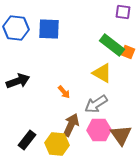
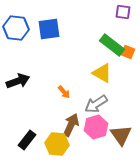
blue square: rotated 10 degrees counterclockwise
pink hexagon: moved 3 px left, 3 px up; rotated 15 degrees counterclockwise
